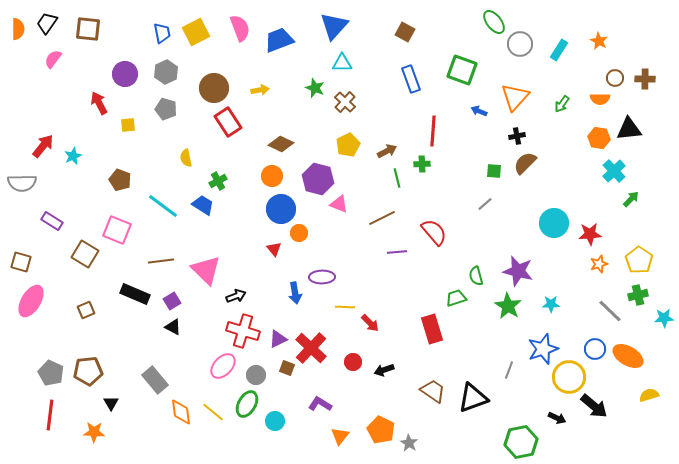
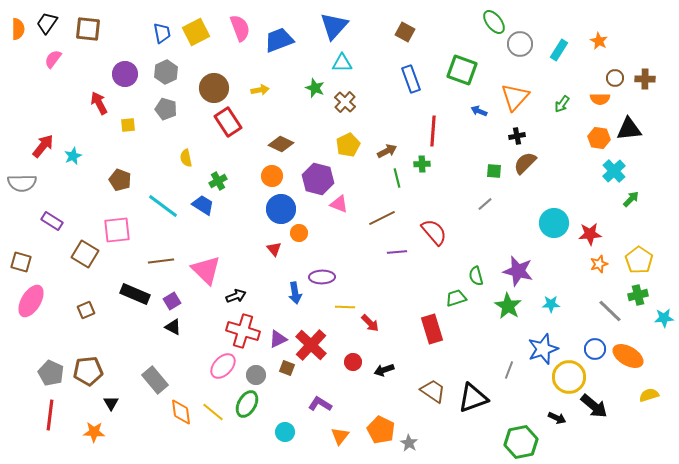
pink square at (117, 230): rotated 28 degrees counterclockwise
red cross at (311, 348): moved 3 px up
cyan circle at (275, 421): moved 10 px right, 11 px down
